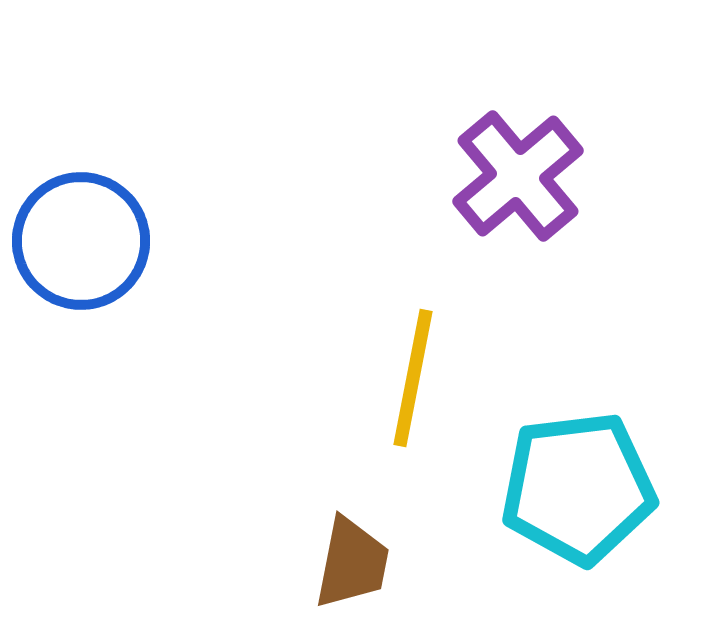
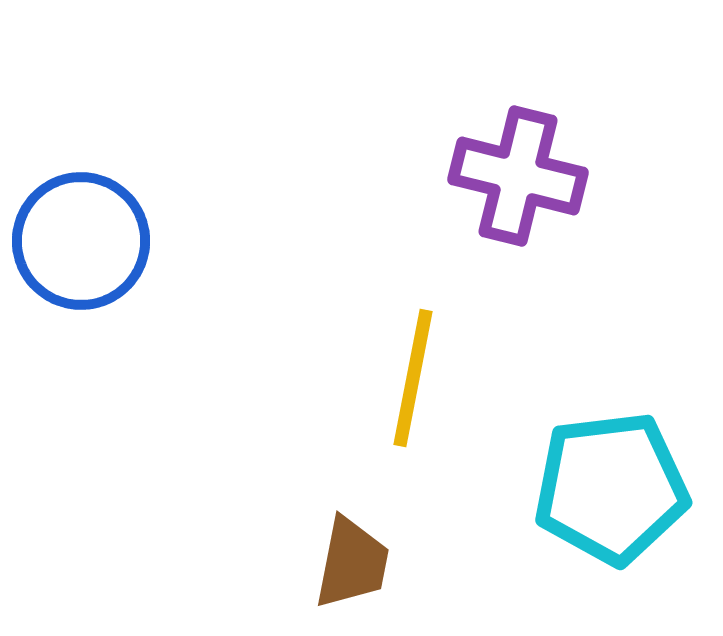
purple cross: rotated 36 degrees counterclockwise
cyan pentagon: moved 33 px right
